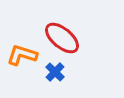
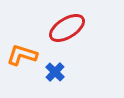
red ellipse: moved 5 px right, 10 px up; rotated 72 degrees counterclockwise
